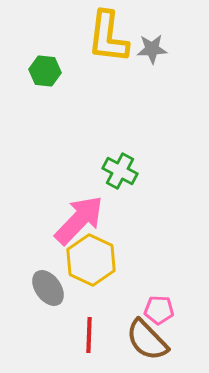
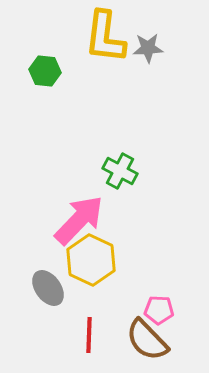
yellow L-shape: moved 3 px left
gray star: moved 4 px left, 1 px up
